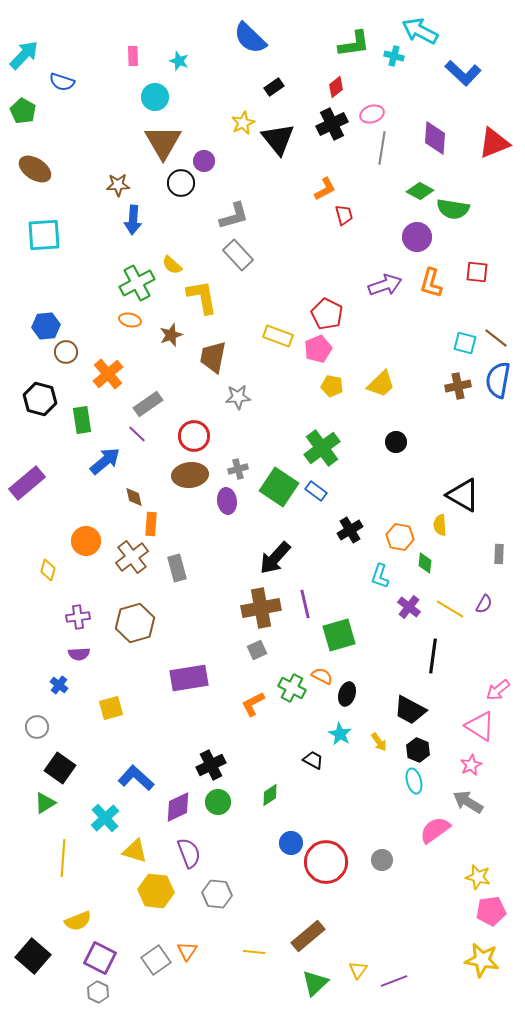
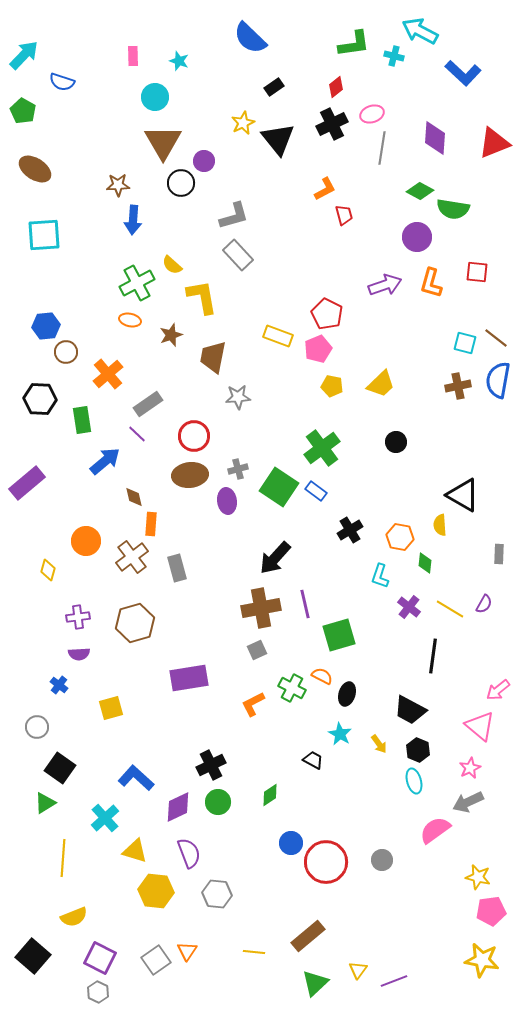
black hexagon at (40, 399): rotated 12 degrees counterclockwise
pink triangle at (480, 726): rotated 8 degrees clockwise
yellow arrow at (379, 742): moved 2 px down
pink star at (471, 765): moved 1 px left, 3 px down
gray arrow at (468, 802): rotated 56 degrees counterclockwise
yellow semicircle at (78, 921): moved 4 px left, 4 px up
